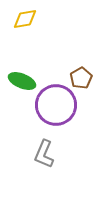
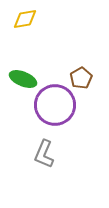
green ellipse: moved 1 px right, 2 px up
purple circle: moved 1 px left
